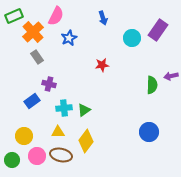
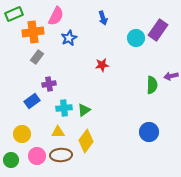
green rectangle: moved 2 px up
orange cross: rotated 35 degrees clockwise
cyan circle: moved 4 px right
gray rectangle: rotated 72 degrees clockwise
purple cross: rotated 24 degrees counterclockwise
yellow circle: moved 2 px left, 2 px up
brown ellipse: rotated 15 degrees counterclockwise
green circle: moved 1 px left
